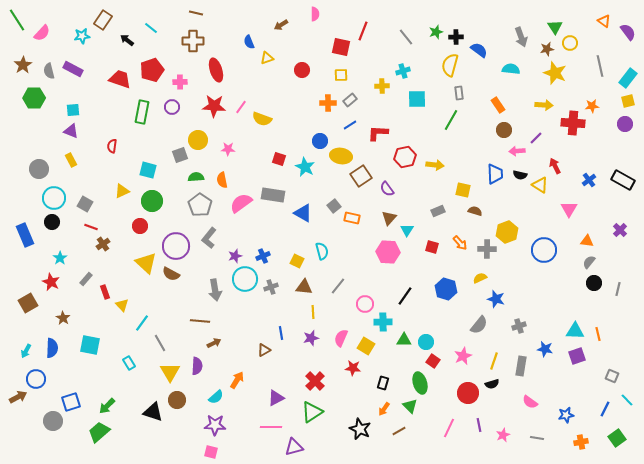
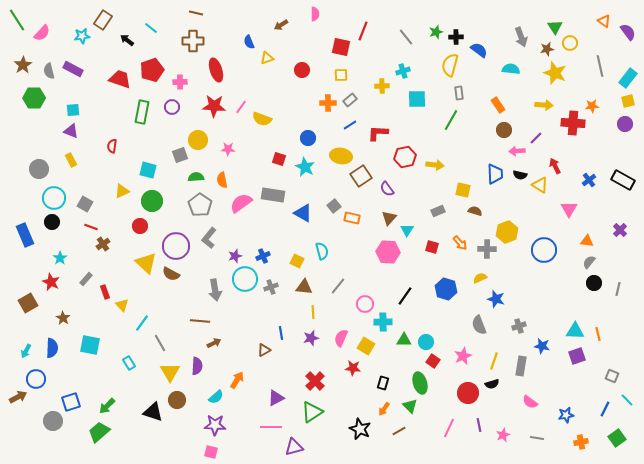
blue circle at (320, 141): moved 12 px left, 3 px up
gray semicircle at (479, 325): rotated 120 degrees clockwise
blue star at (545, 349): moved 3 px left, 3 px up
